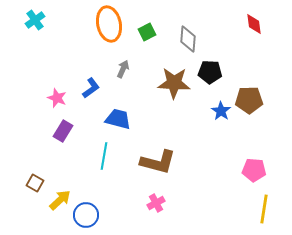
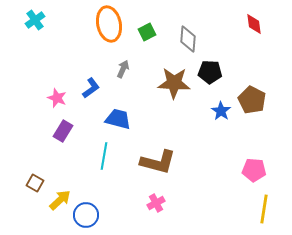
brown pentagon: moved 3 px right; rotated 28 degrees clockwise
